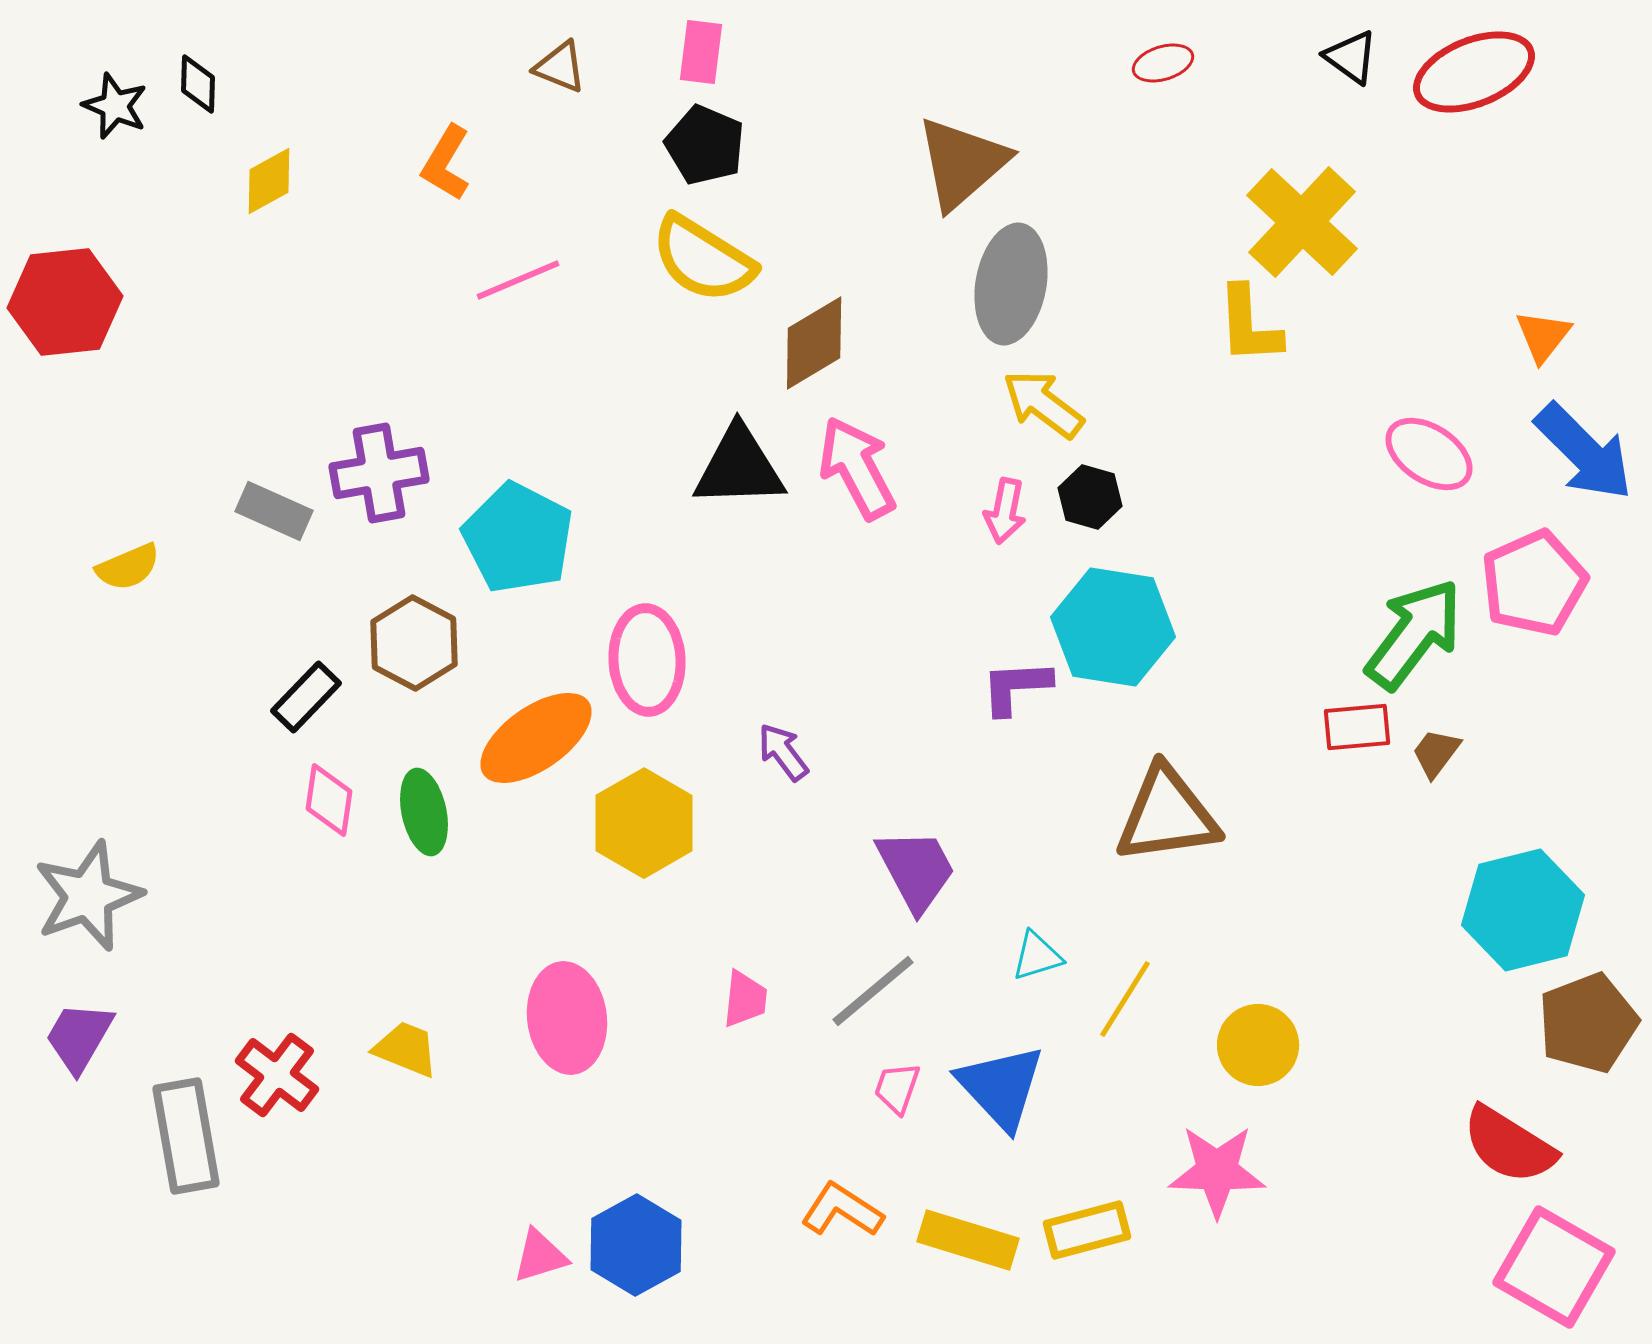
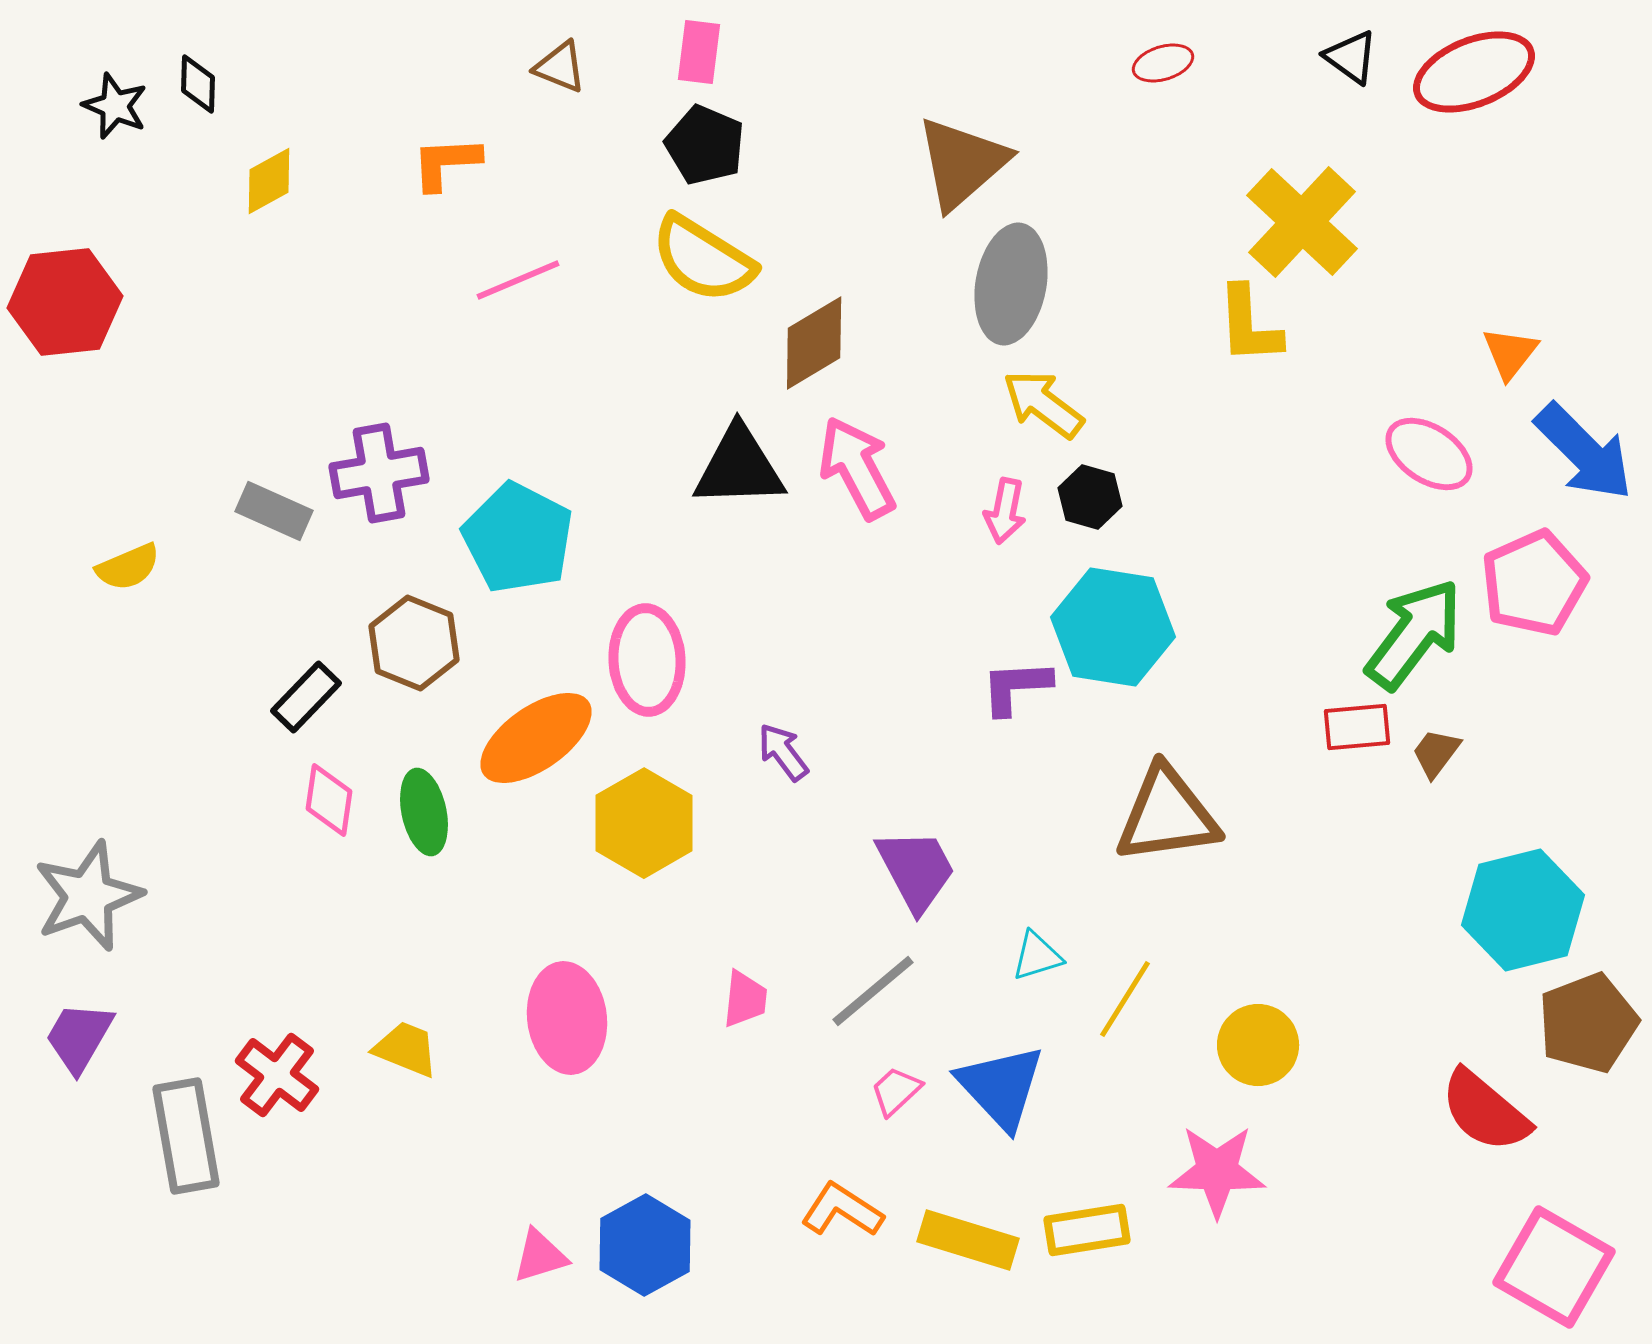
pink rectangle at (701, 52): moved 2 px left
orange L-shape at (446, 163): rotated 56 degrees clockwise
orange triangle at (1543, 336): moved 33 px left, 17 px down
brown hexagon at (414, 643): rotated 6 degrees counterclockwise
pink trapezoid at (897, 1088): moved 1 px left, 3 px down; rotated 28 degrees clockwise
red semicircle at (1509, 1145): moved 24 px left, 34 px up; rotated 8 degrees clockwise
yellow rectangle at (1087, 1230): rotated 6 degrees clockwise
blue hexagon at (636, 1245): moved 9 px right
